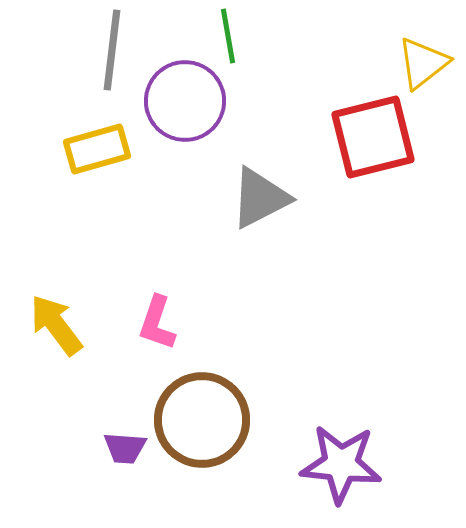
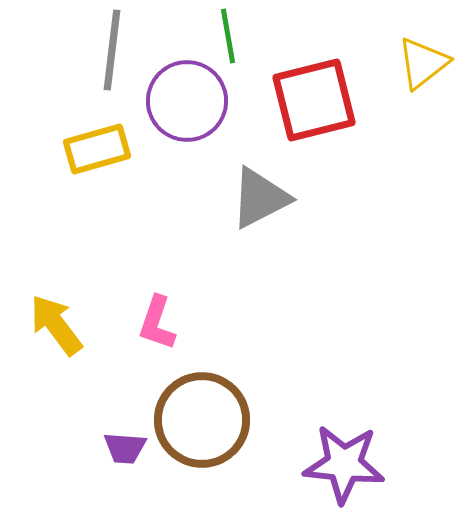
purple circle: moved 2 px right
red square: moved 59 px left, 37 px up
purple star: moved 3 px right
